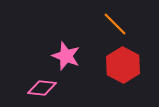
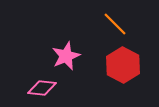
pink star: rotated 28 degrees clockwise
